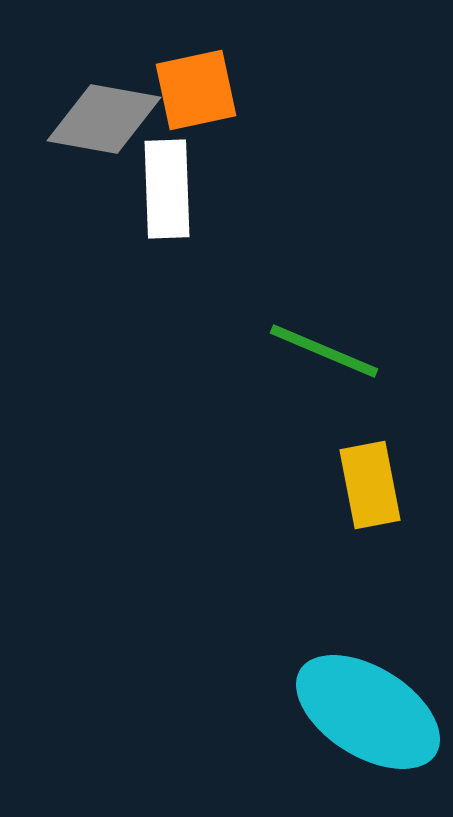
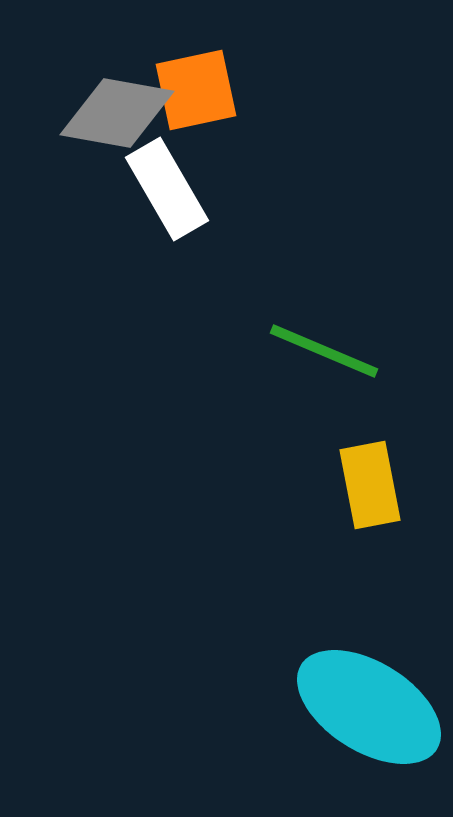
gray diamond: moved 13 px right, 6 px up
white rectangle: rotated 28 degrees counterclockwise
cyan ellipse: moved 1 px right, 5 px up
